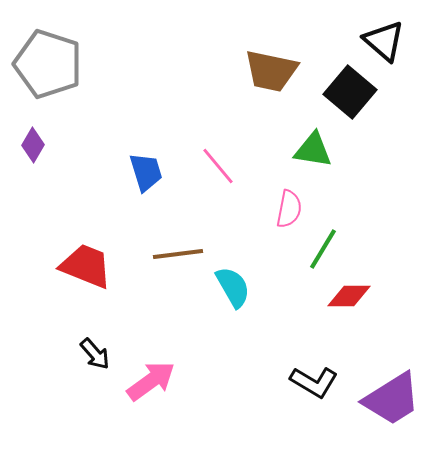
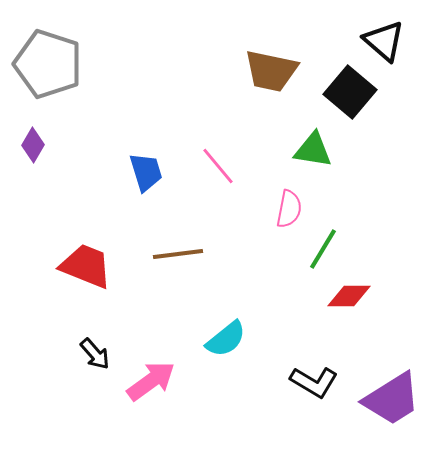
cyan semicircle: moved 7 px left, 52 px down; rotated 81 degrees clockwise
